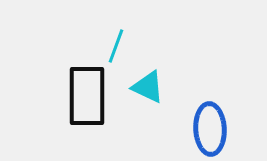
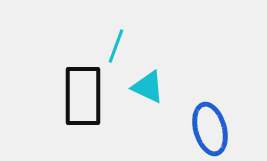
black rectangle: moved 4 px left
blue ellipse: rotated 12 degrees counterclockwise
